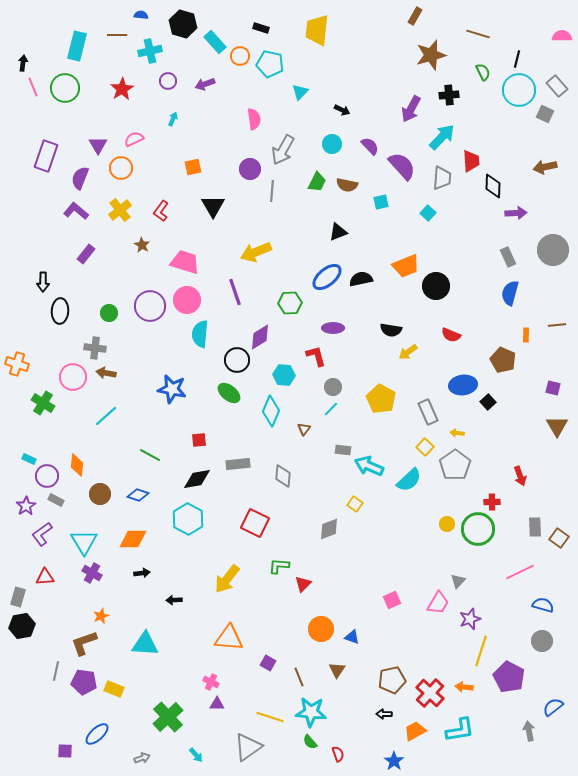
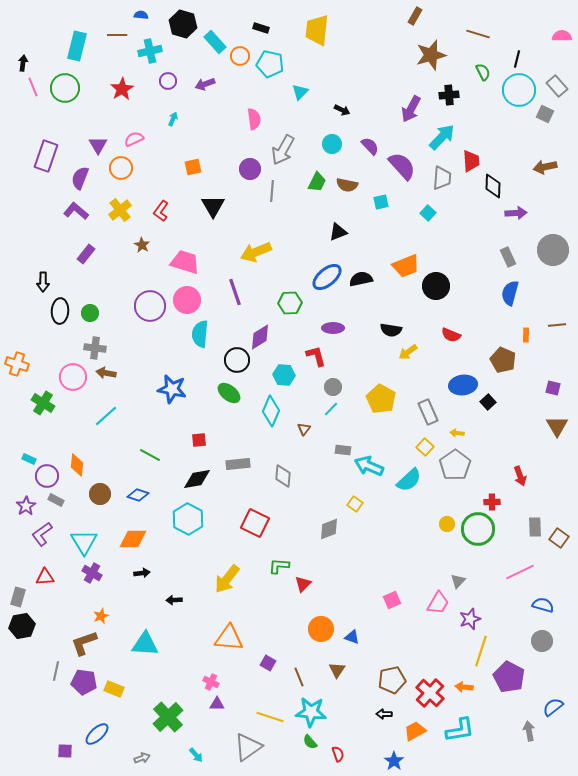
green circle at (109, 313): moved 19 px left
